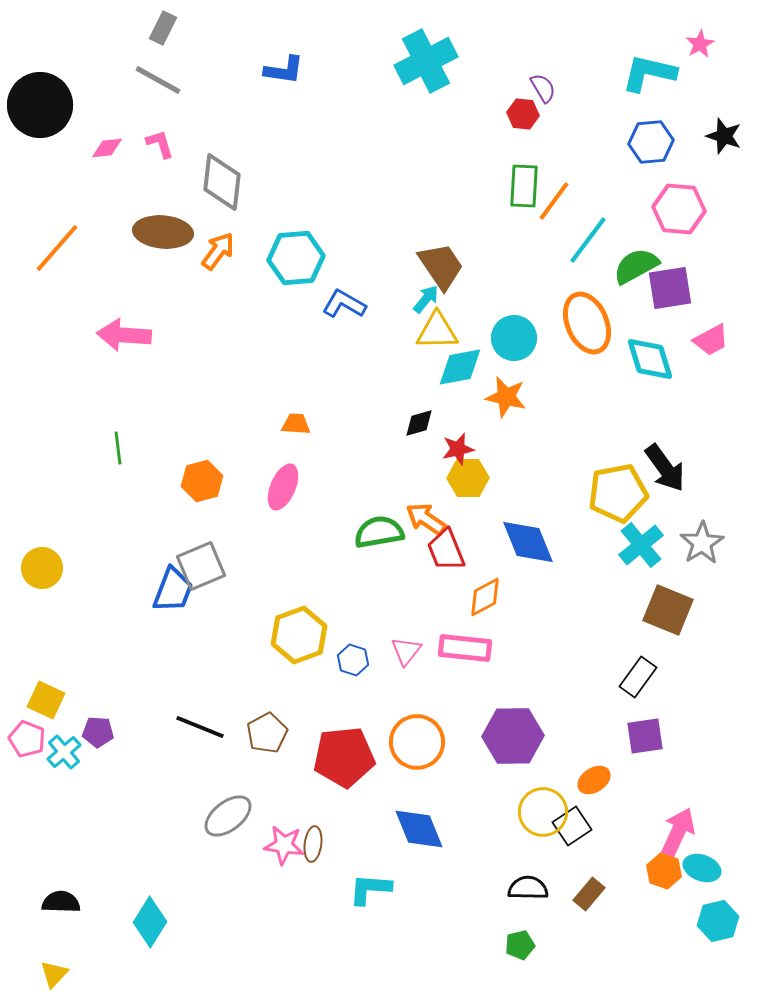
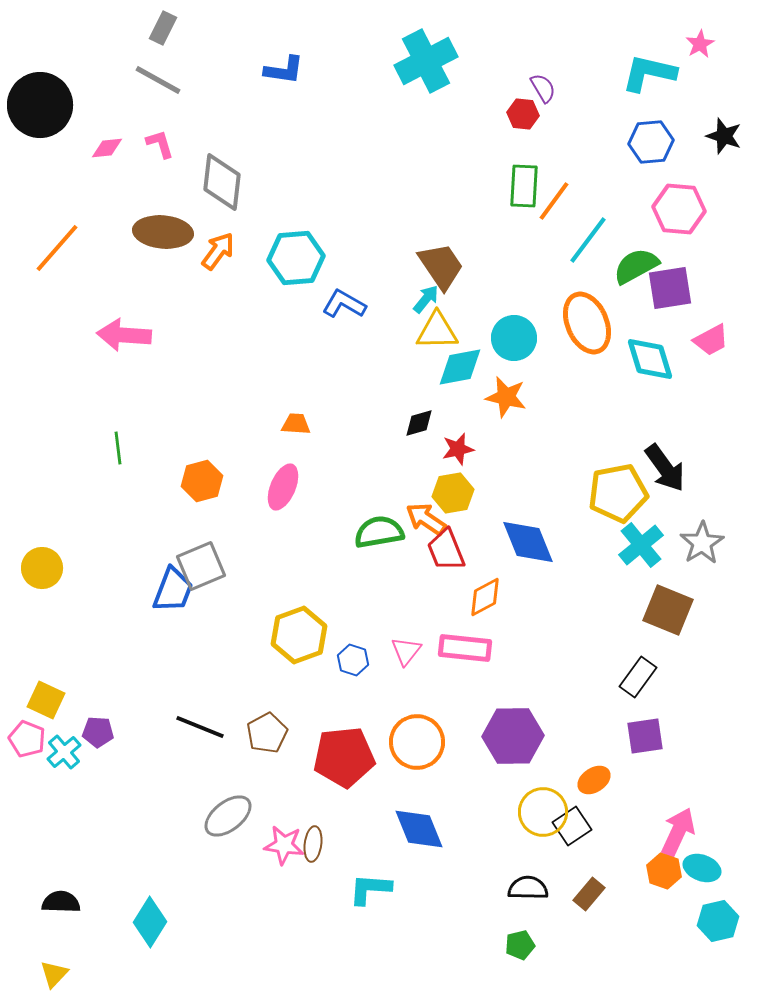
yellow hexagon at (468, 478): moved 15 px left, 15 px down; rotated 9 degrees counterclockwise
